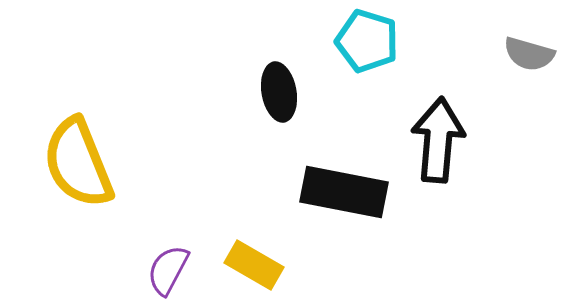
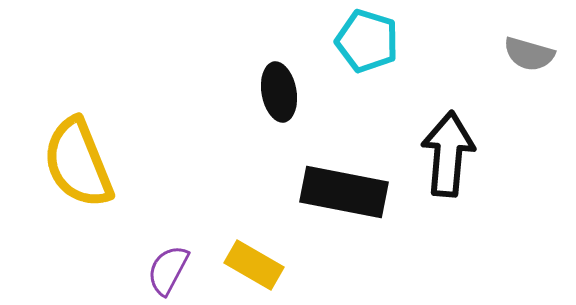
black arrow: moved 10 px right, 14 px down
